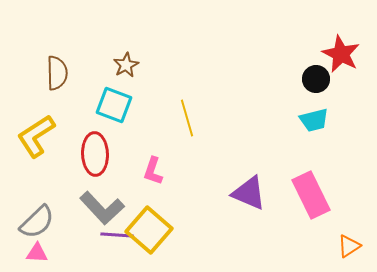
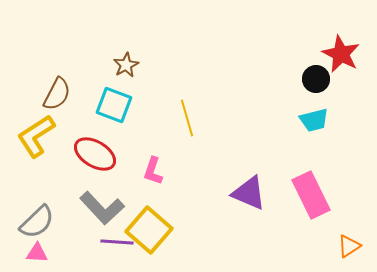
brown semicircle: moved 21 px down; rotated 28 degrees clockwise
red ellipse: rotated 57 degrees counterclockwise
purple line: moved 7 px down
